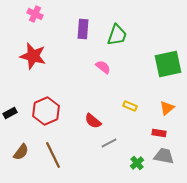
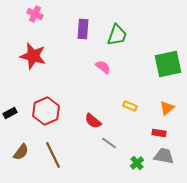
gray line: rotated 63 degrees clockwise
